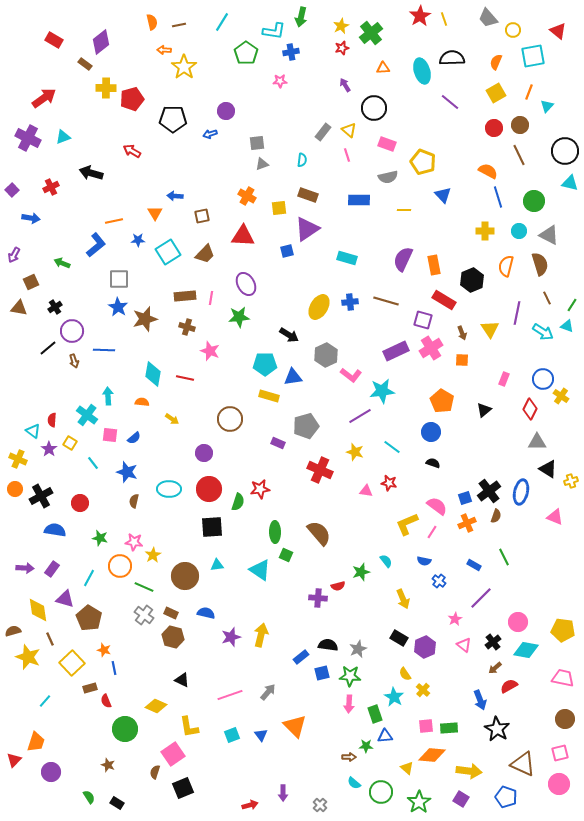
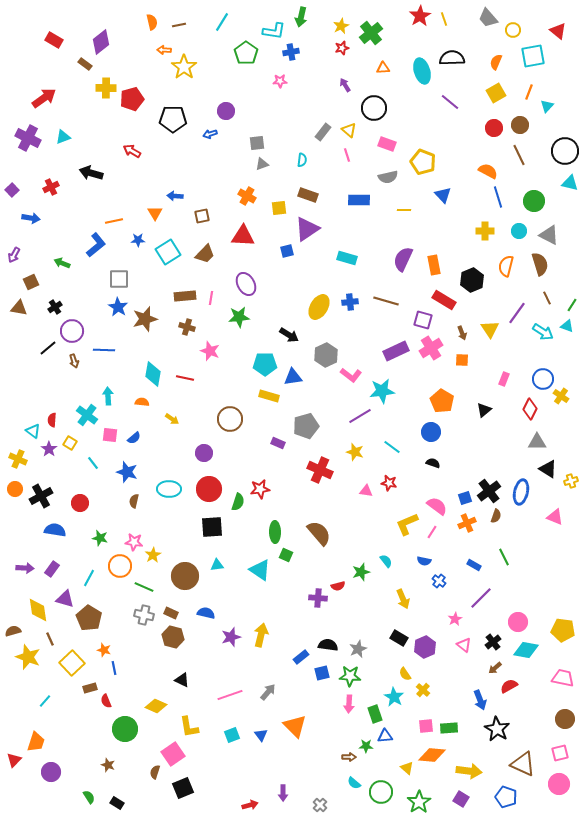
purple line at (517, 313): rotated 25 degrees clockwise
gray cross at (144, 615): rotated 24 degrees counterclockwise
